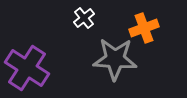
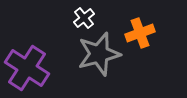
orange cross: moved 4 px left, 5 px down
gray star: moved 16 px left, 5 px up; rotated 18 degrees counterclockwise
